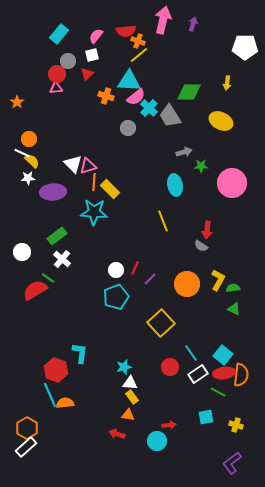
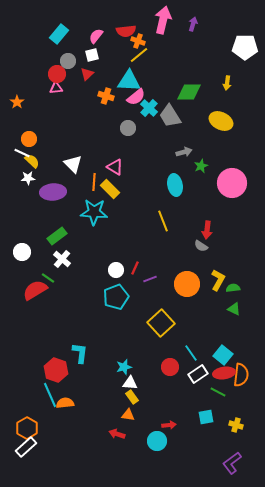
pink triangle at (88, 166): moved 27 px right, 1 px down; rotated 48 degrees clockwise
green star at (201, 166): rotated 24 degrees counterclockwise
purple line at (150, 279): rotated 24 degrees clockwise
